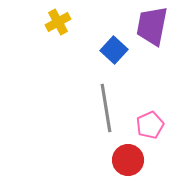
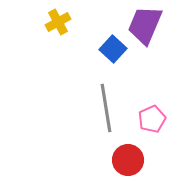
purple trapezoid: moved 7 px left, 1 px up; rotated 12 degrees clockwise
blue square: moved 1 px left, 1 px up
pink pentagon: moved 2 px right, 6 px up
